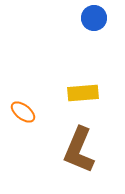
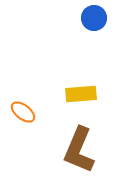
yellow rectangle: moved 2 px left, 1 px down
